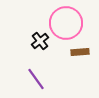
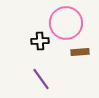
black cross: rotated 36 degrees clockwise
purple line: moved 5 px right
